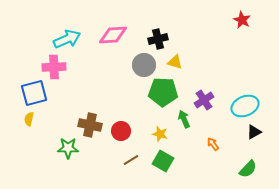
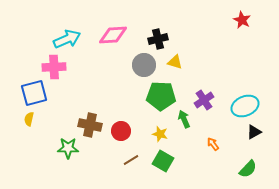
green pentagon: moved 2 px left, 4 px down
